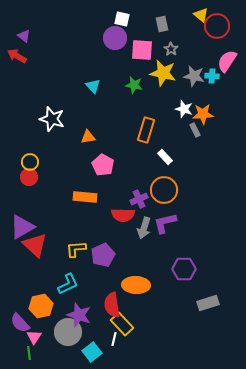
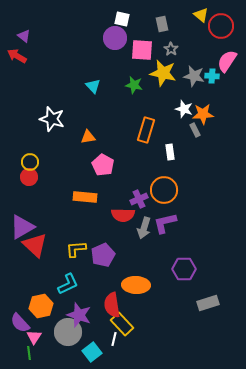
red circle at (217, 26): moved 4 px right
white rectangle at (165, 157): moved 5 px right, 5 px up; rotated 35 degrees clockwise
